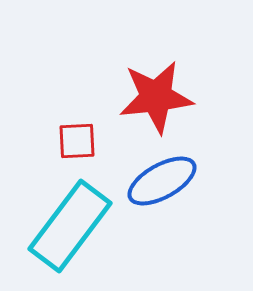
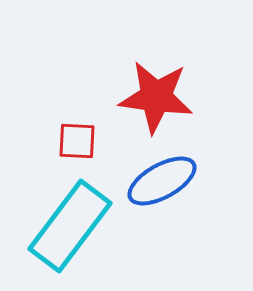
red star: rotated 14 degrees clockwise
red square: rotated 6 degrees clockwise
